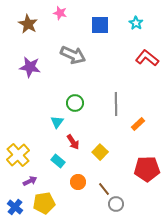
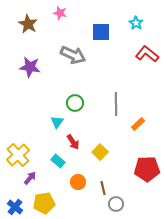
blue square: moved 1 px right, 7 px down
red L-shape: moved 4 px up
purple arrow: moved 3 px up; rotated 24 degrees counterclockwise
brown line: moved 1 px left, 1 px up; rotated 24 degrees clockwise
